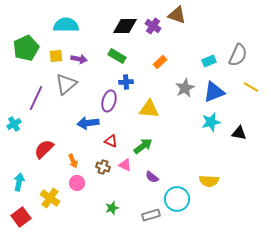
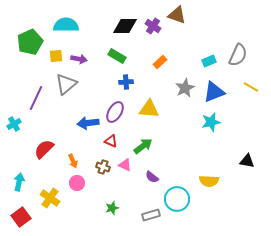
green pentagon: moved 4 px right, 6 px up
purple ellipse: moved 6 px right, 11 px down; rotated 15 degrees clockwise
black triangle: moved 8 px right, 28 px down
